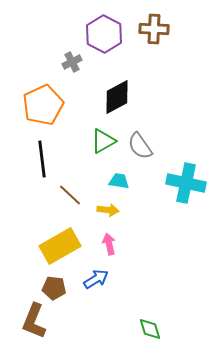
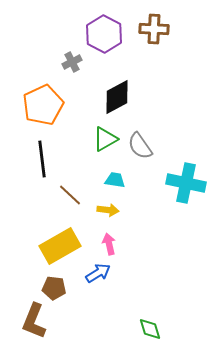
green triangle: moved 2 px right, 2 px up
cyan trapezoid: moved 4 px left, 1 px up
blue arrow: moved 2 px right, 6 px up
